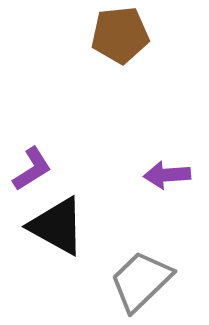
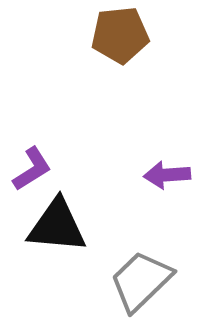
black triangle: rotated 24 degrees counterclockwise
